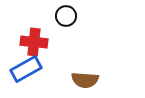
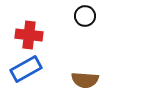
black circle: moved 19 px right
red cross: moved 5 px left, 7 px up
